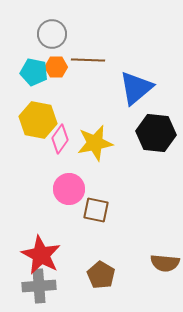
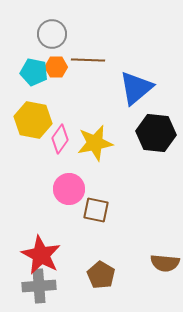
yellow hexagon: moved 5 px left
